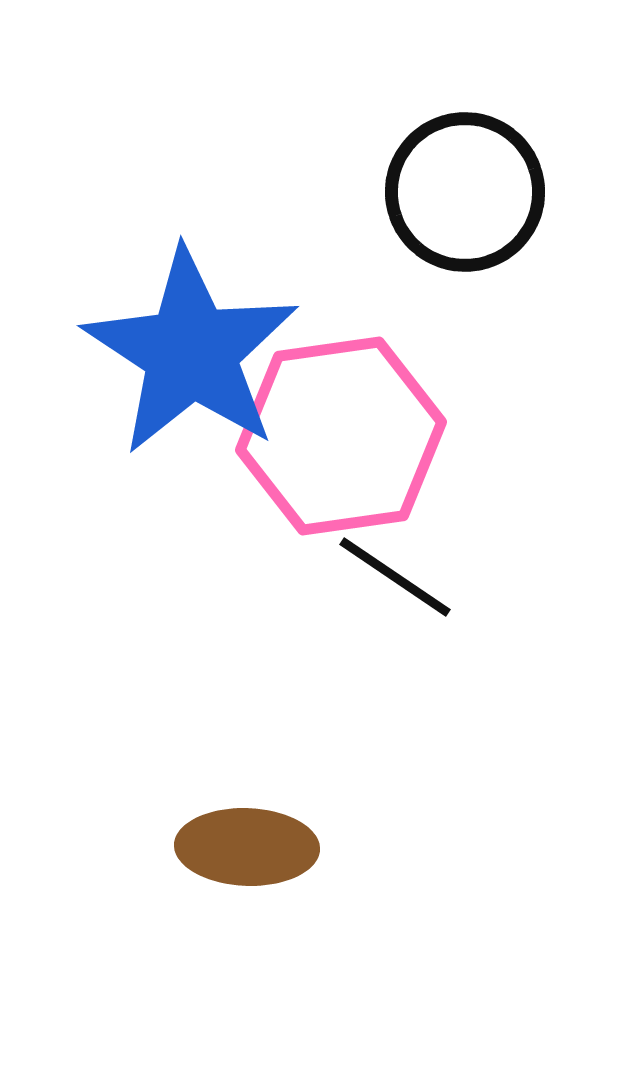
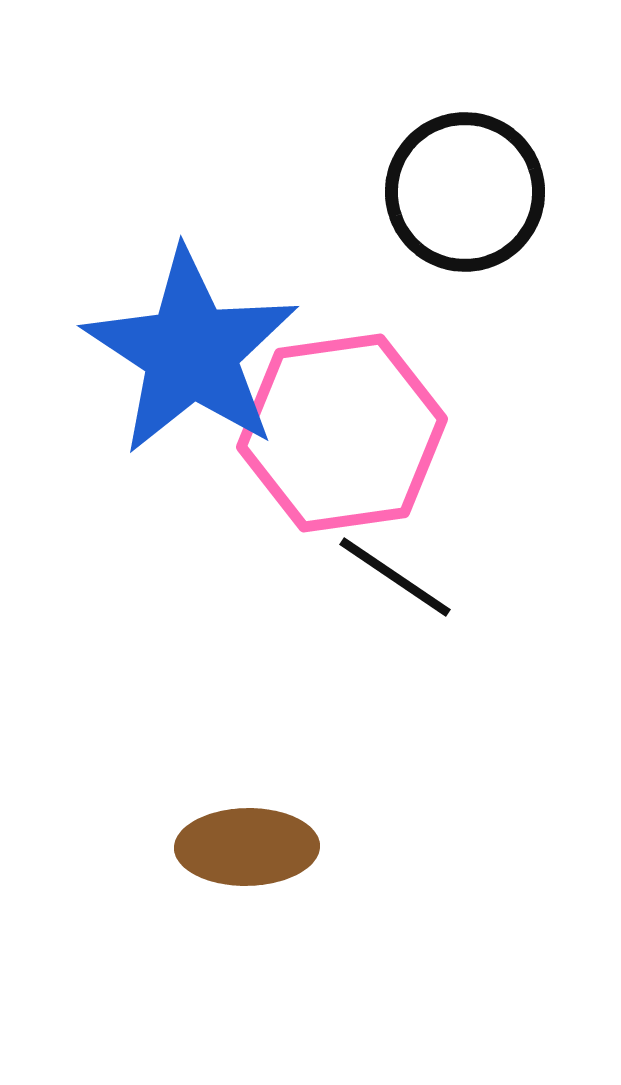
pink hexagon: moved 1 px right, 3 px up
brown ellipse: rotated 3 degrees counterclockwise
